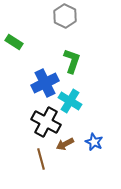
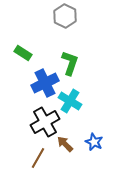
green rectangle: moved 9 px right, 11 px down
green L-shape: moved 2 px left, 2 px down
black cross: moved 1 px left; rotated 32 degrees clockwise
brown arrow: rotated 72 degrees clockwise
brown line: moved 3 px left, 1 px up; rotated 45 degrees clockwise
